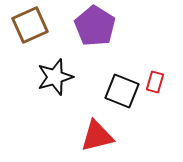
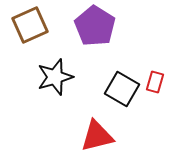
black square: moved 2 px up; rotated 8 degrees clockwise
